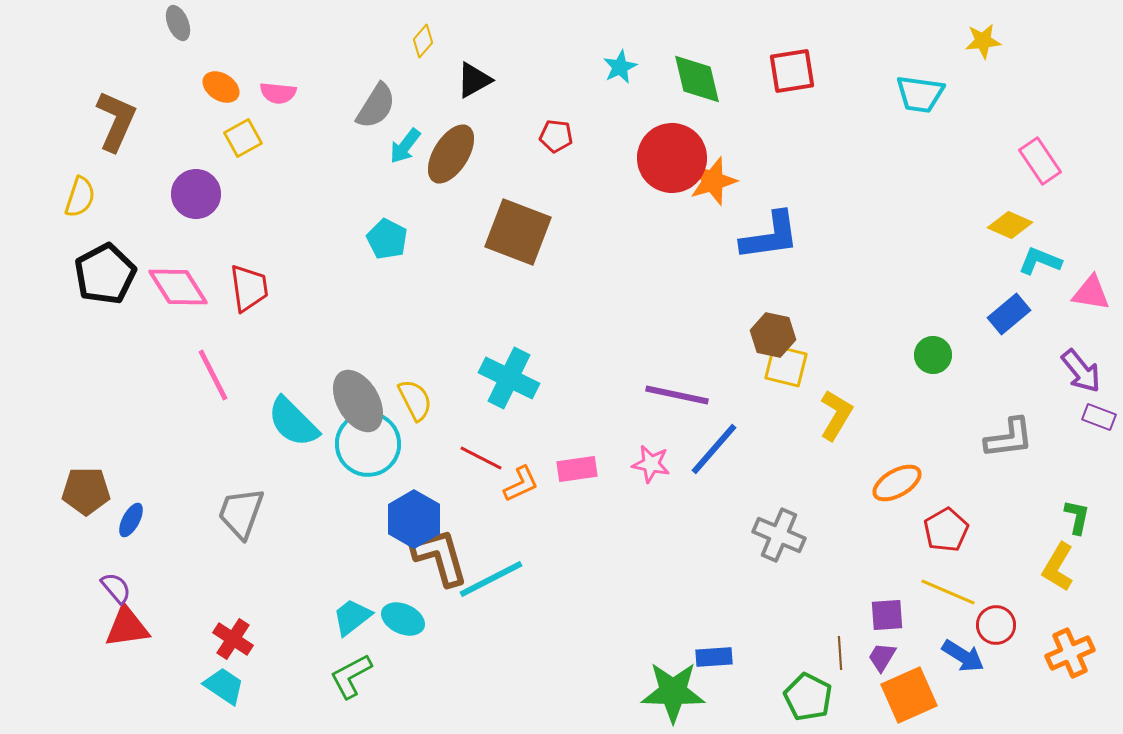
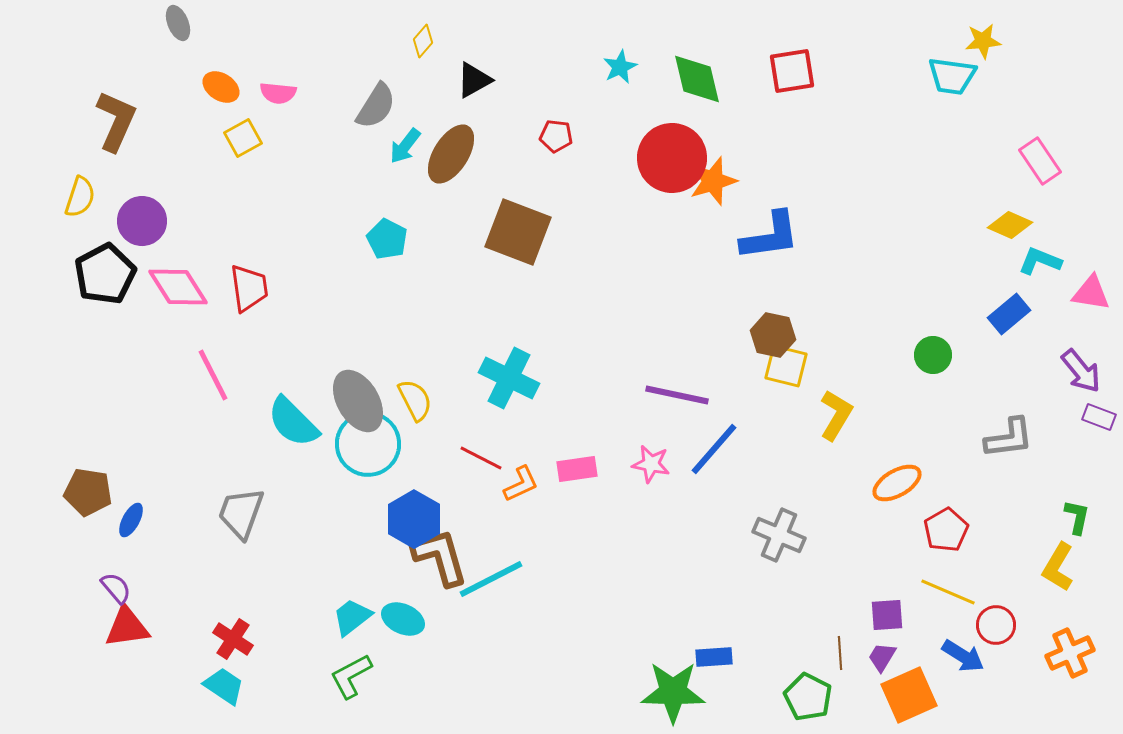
cyan trapezoid at (920, 94): moved 32 px right, 18 px up
purple circle at (196, 194): moved 54 px left, 27 px down
brown pentagon at (86, 491): moved 2 px right, 1 px down; rotated 9 degrees clockwise
